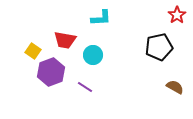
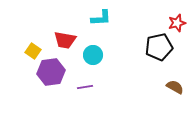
red star: moved 8 px down; rotated 18 degrees clockwise
purple hexagon: rotated 12 degrees clockwise
purple line: rotated 42 degrees counterclockwise
